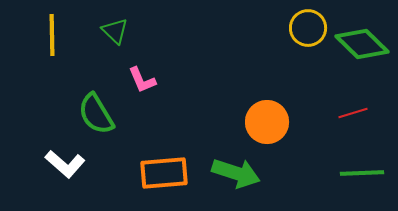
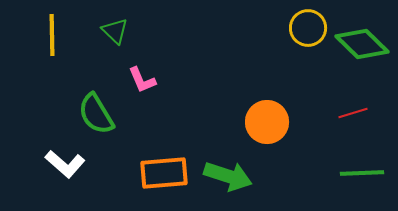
green arrow: moved 8 px left, 3 px down
